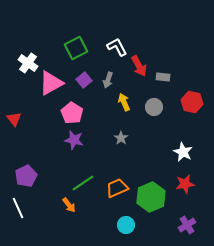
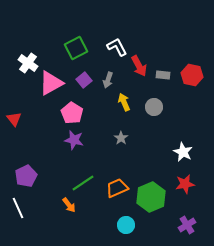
gray rectangle: moved 2 px up
red hexagon: moved 27 px up
